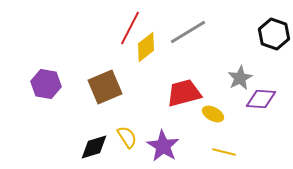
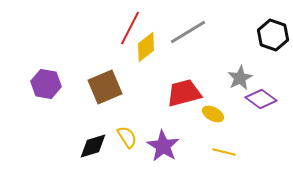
black hexagon: moved 1 px left, 1 px down
purple diamond: rotated 32 degrees clockwise
black diamond: moved 1 px left, 1 px up
